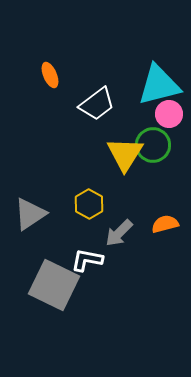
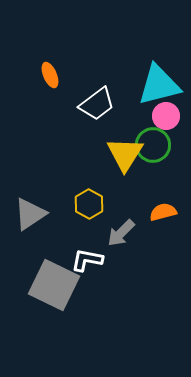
pink circle: moved 3 px left, 2 px down
orange semicircle: moved 2 px left, 12 px up
gray arrow: moved 2 px right
